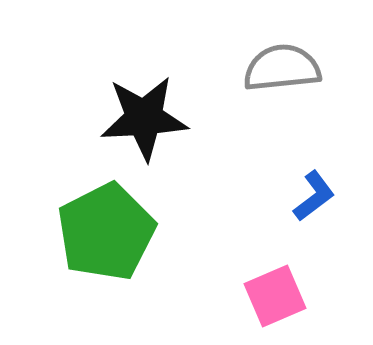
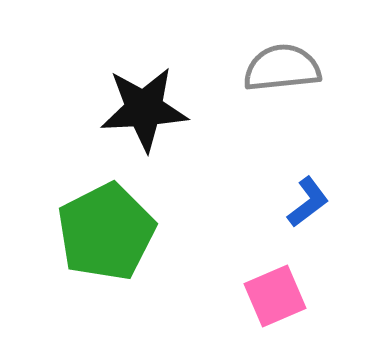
black star: moved 9 px up
blue L-shape: moved 6 px left, 6 px down
